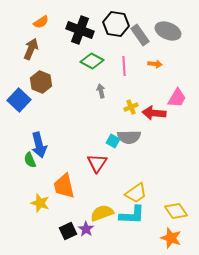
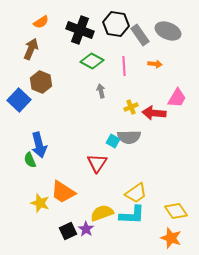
orange trapezoid: moved 1 px left, 6 px down; rotated 44 degrees counterclockwise
